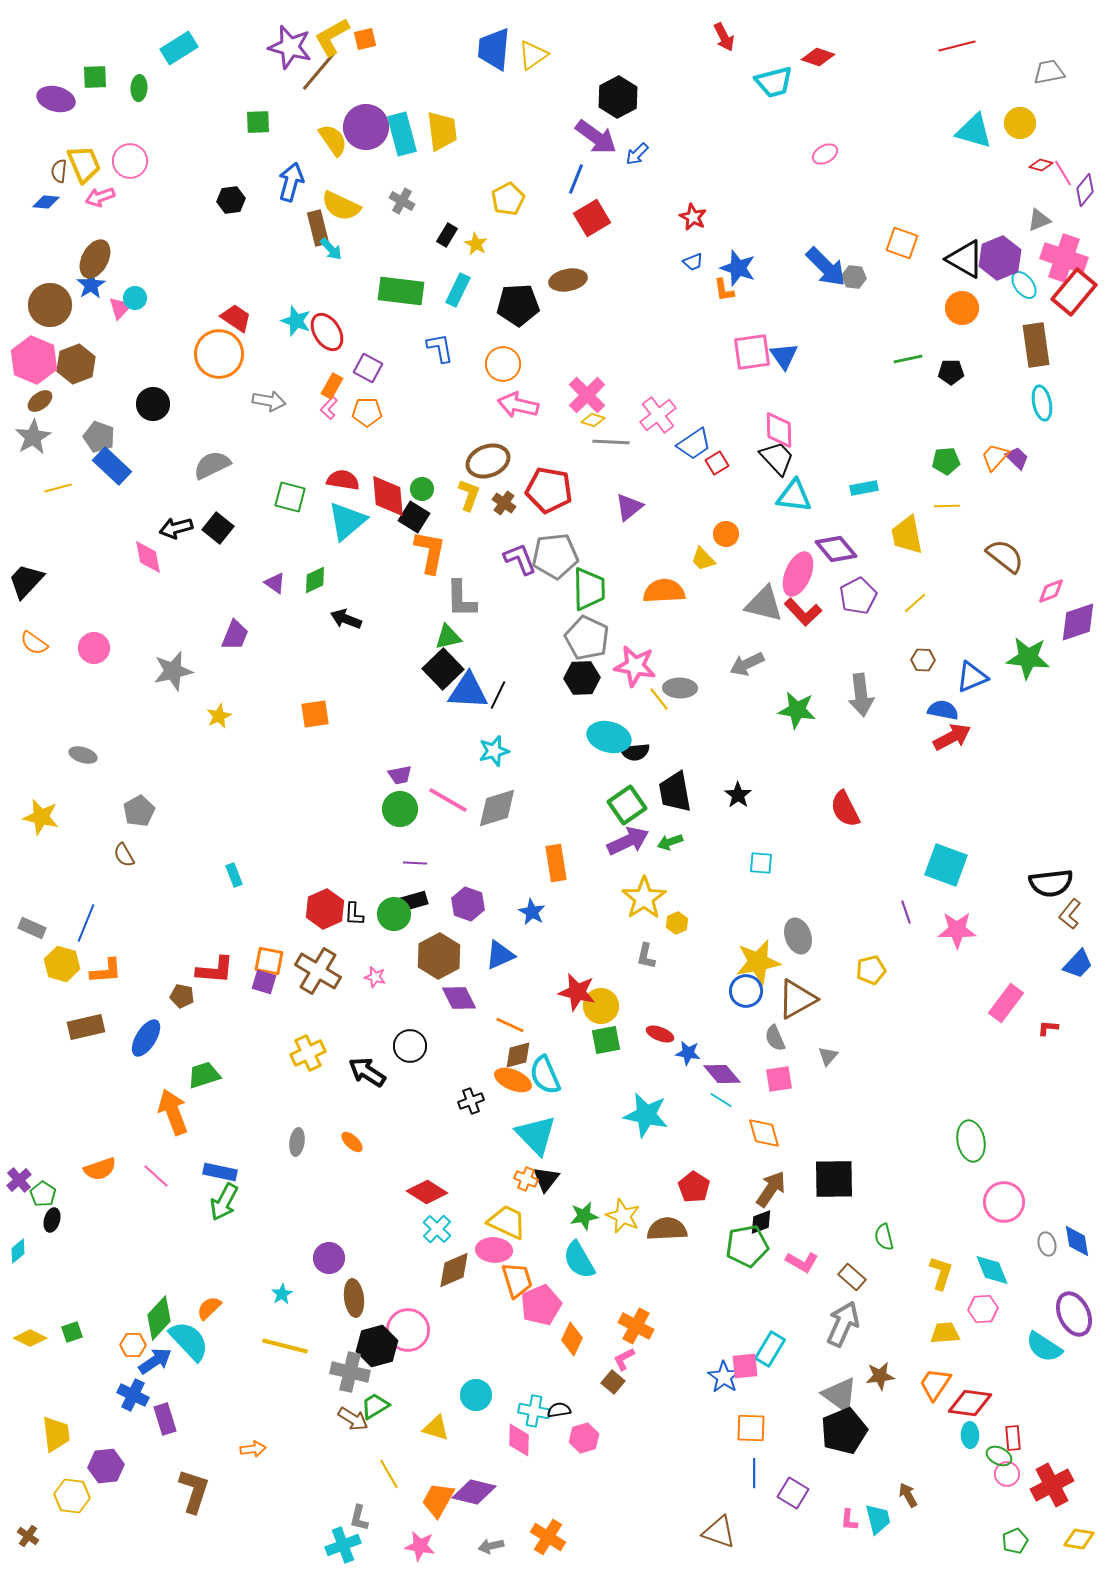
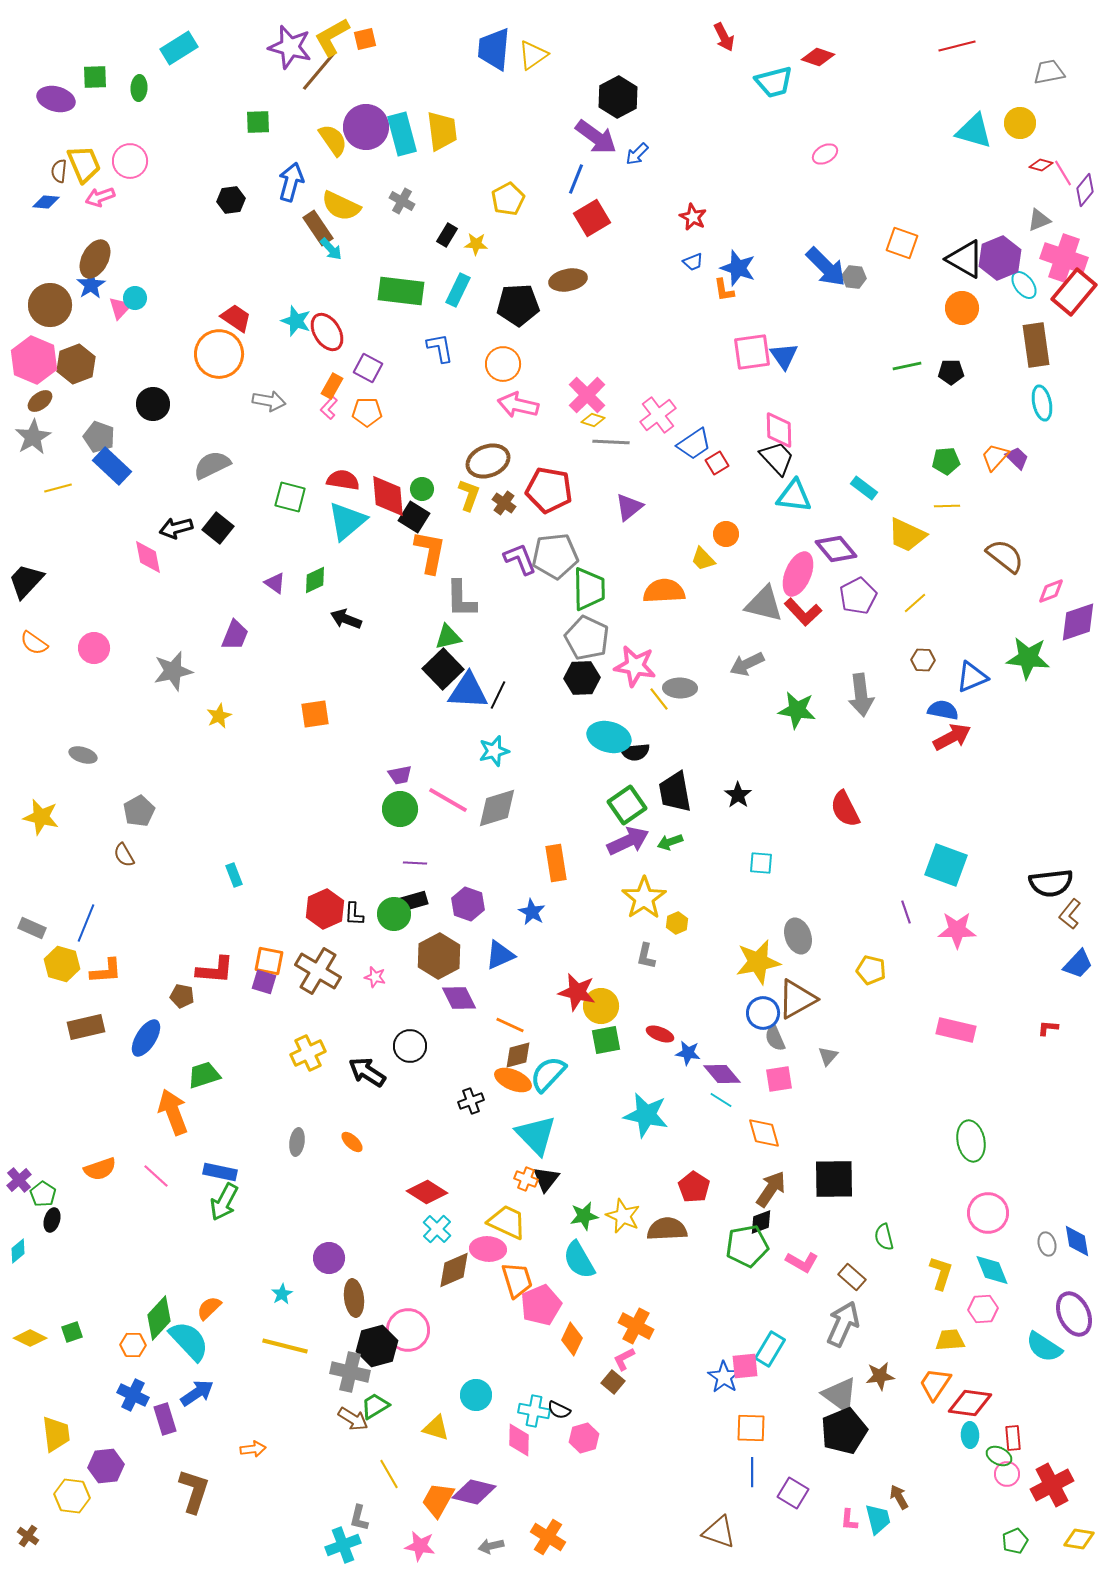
brown rectangle at (318, 228): rotated 20 degrees counterclockwise
yellow star at (476, 244): rotated 25 degrees counterclockwise
green line at (908, 359): moved 1 px left, 7 px down
cyan rectangle at (864, 488): rotated 48 degrees clockwise
yellow trapezoid at (907, 535): rotated 54 degrees counterclockwise
yellow pentagon at (871, 970): rotated 28 degrees clockwise
blue circle at (746, 991): moved 17 px right, 22 px down
pink rectangle at (1006, 1003): moved 50 px left, 27 px down; rotated 66 degrees clockwise
cyan semicircle at (545, 1075): moved 3 px right, 1 px up; rotated 66 degrees clockwise
pink circle at (1004, 1202): moved 16 px left, 11 px down
pink ellipse at (494, 1250): moved 6 px left, 1 px up
yellow trapezoid at (945, 1333): moved 5 px right, 7 px down
blue arrow at (155, 1361): moved 42 px right, 32 px down
black semicircle at (559, 1410): rotated 145 degrees counterclockwise
blue line at (754, 1473): moved 2 px left, 1 px up
brown arrow at (908, 1495): moved 9 px left, 2 px down
